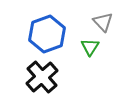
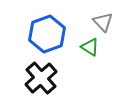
green triangle: rotated 30 degrees counterclockwise
black cross: moved 1 px left, 1 px down
